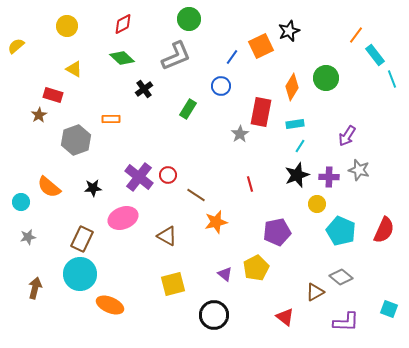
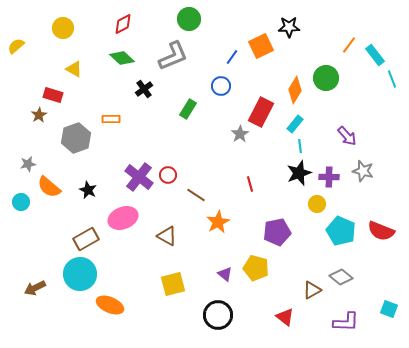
yellow circle at (67, 26): moved 4 px left, 2 px down
black star at (289, 31): moved 4 px up; rotated 20 degrees clockwise
orange line at (356, 35): moved 7 px left, 10 px down
gray L-shape at (176, 56): moved 3 px left
orange diamond at (292, 87): moved 3 px right, 3 px down
red rectangle at (261, 112): rotated 16 degrees clockwise
cyan rectangle at (295, 124): rotated 42 degrees counterclockwise
purple arrow at (347, 136): rotated 75 degrees counterclockwise
gray hexagon at (76, 140): moved 2 px up
cyan line at (300, 146): rotated 40 degrees counterclockwise
gray star at (359, 170): moved 4 px right, 1 px down
black star at (297, 175): moved 2 px right, 2 px up
black star at (93, 188): moved 5 px left, 2 px down; rotated 30 degrees clockwise
orange star at (216, 222): moved 2 px right; rotated 15 degrees counterclockwise
red semicircle at (384, 230): moved 3 px left, 1 px down; rotated 88 degrees clockwise
gray star at (28, 237): moved 73 px up
brown rectangle at (82, 239): moved 4 px right; rotated 35 degrees clockwise
yellow pentagon at (256, 268): rotated 30 degrees counterclockwise
brown arrow at (35, 288): rotated 130 degrees counterclockwise
brown triangle at (315, 292): moved 3 px left, 2 px up
black circle at (214, 315): moved 4 px right
